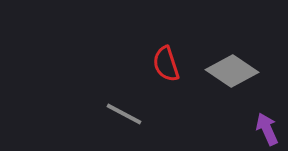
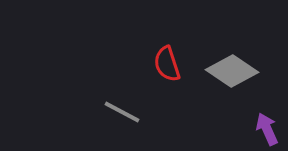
red semicircle: moved 1 px right
gray line: moved 2 px left, 2 px up
